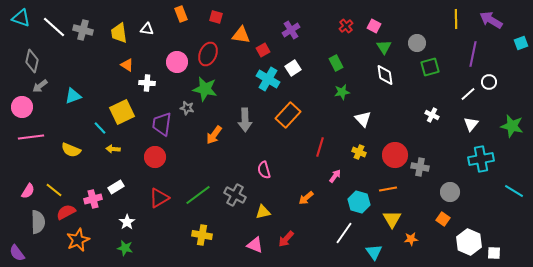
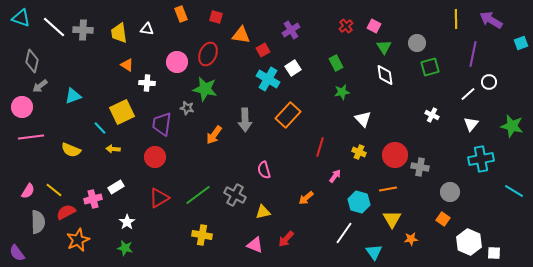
gray cross at (83, 30): rotated 12 degrees counterclockwise
